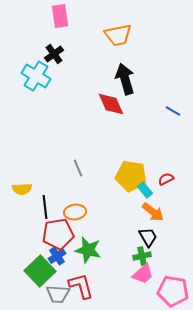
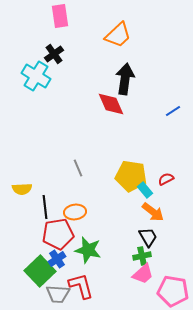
orange trapezoid: rotated 32 degrees counterclockwise
black arrow: rotated 24 degrees clockwise
blue line: rotated 63 degrees counterclockwise
blue cross: moved 3 px down
